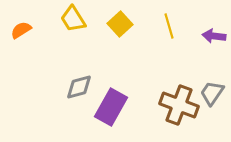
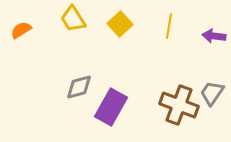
yellow line: rotated 25 degrees clockwise
